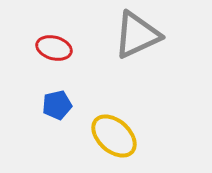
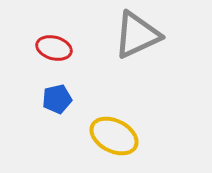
blue pentagon: moved 6 px up
yellow ellipse: rotated 15 degrees counterclockwise
